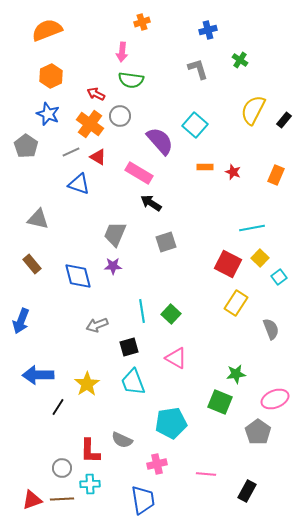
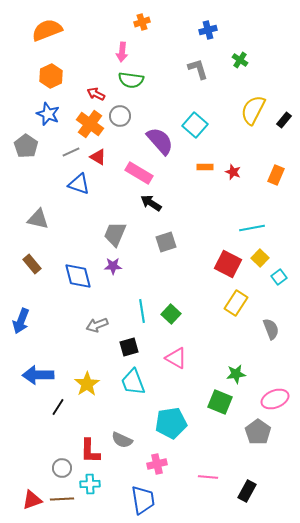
pink line at (206, 474): moved 2 px right, 3 px down
